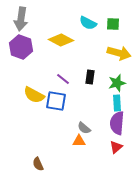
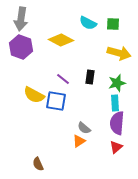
cyan rectangle: moved 2 px left
orange triangle: rotated 32 degrees counterclockwise
